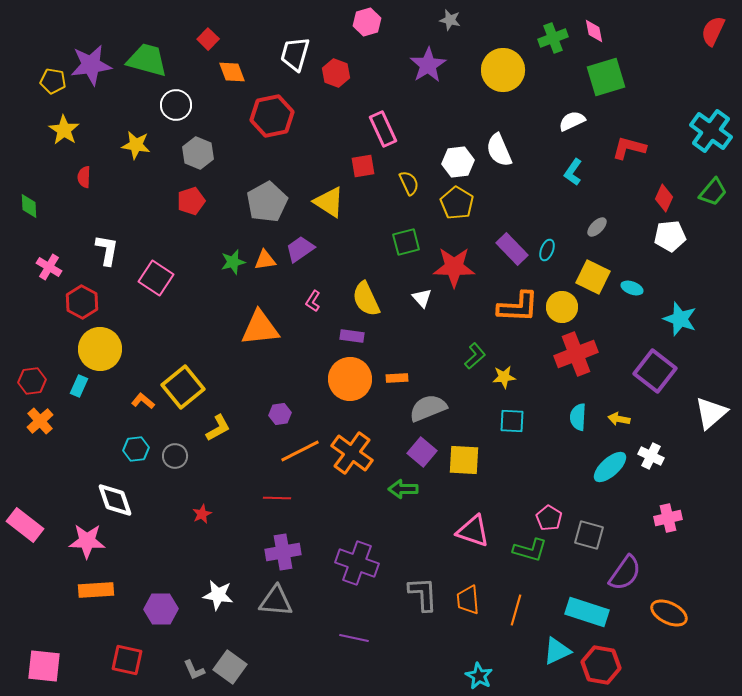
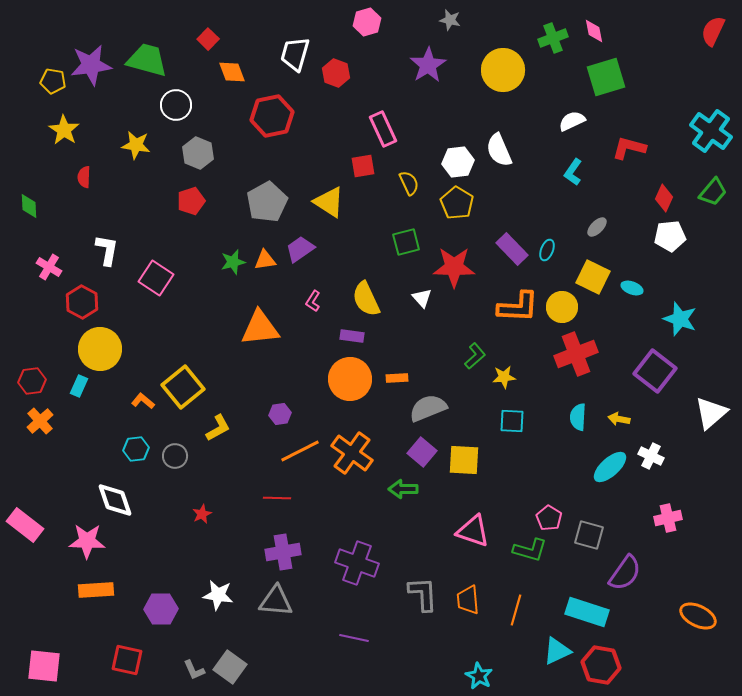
orange ellipse at (669, 613): moved 29 px right, 3 px down
